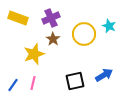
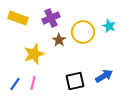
yellow circle: moved 1 px left, 2 px up
brown star: moved 6 px right, 1 px down
blue arrow: moved 1 px down
blue line: moved 2 px right, 1 px up
